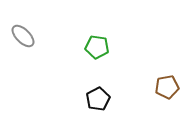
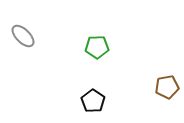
green pentagon: rotated 10 degrees counterclockwise
black pentagon: moved 5 px left, 2 px down; rotated 10 degrees counterclockwise
